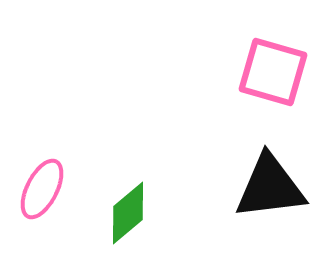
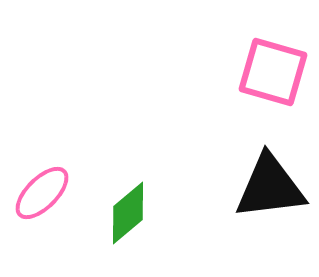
pink ellipse: moved 4 px down; rotated 18 degrees clockwise
